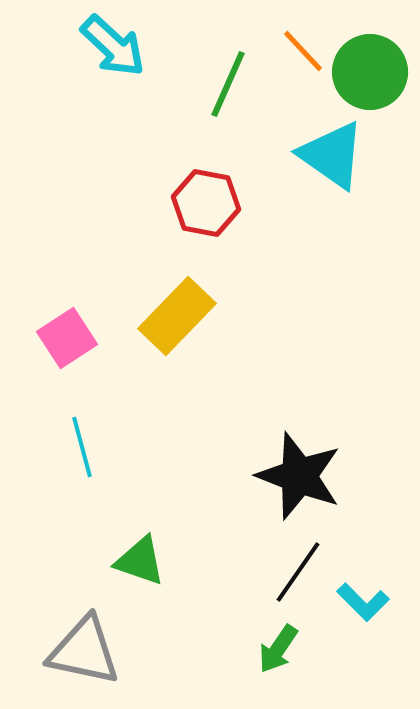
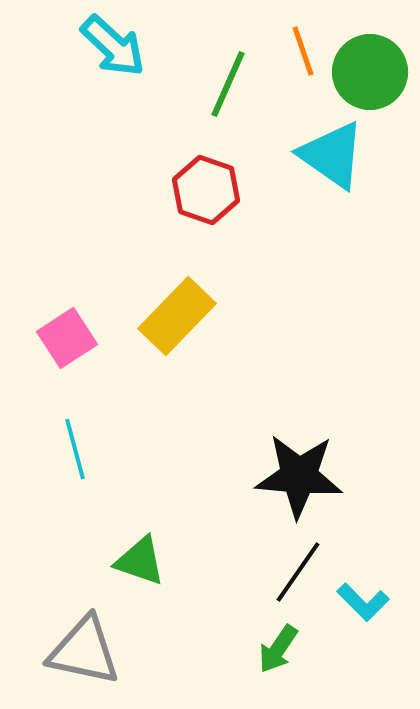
orange line: rotated 24 degrees clockwise
red hexagon: moved 13 px up; rotated 8 degrees clockwise
cyan line: moved 7 px left, 2 px down
black star: rotated 16 degrees counterclockwise
